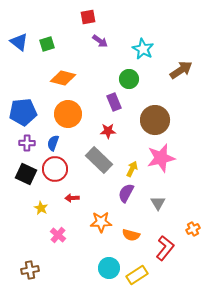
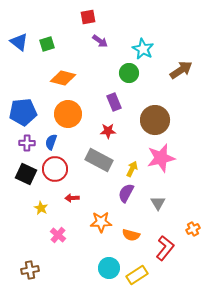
green circle: moved 6 px up
blue semicircle: moved 2 px left, 1 px up
gray rectangle: rotated 16 degrees counterclockwise
